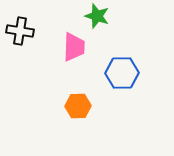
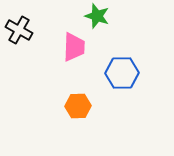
black cross: moved 1 px left, 1 px up; rotated 20 degrees clockwise
